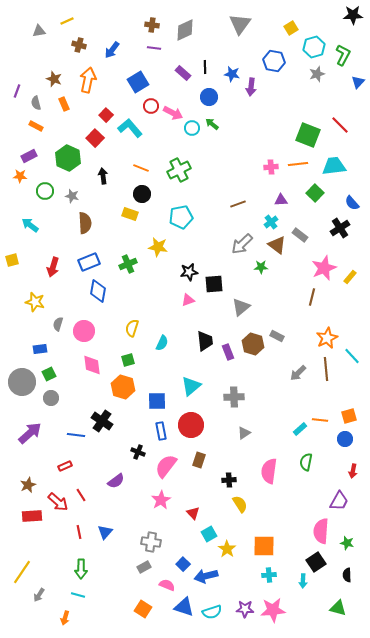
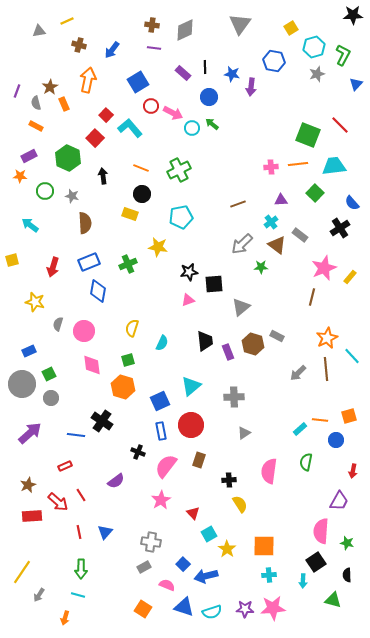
brown star at (54, 79): moved 4 px left, 8 px down; rotated 21 degrees clockwise
blue triangle at (358, 82): moved 2 px left, 2 px down
blue rectangle at (40, 349): moved 11 px left, 2 px down; rotated 16 degrees counterclockwise
gray circle at (22, 382): moved 2 px down
blue square at (157, 401): moved 3 px right; rotated 24 degrees counterclockwise
blue circle at (345, 439): moved 9 px left, 1 px down
green triangle at (338, 608): moved 5 px left, 8 px up
pink star at (273, 610): moved 2 px up
